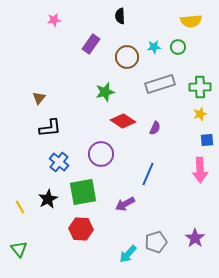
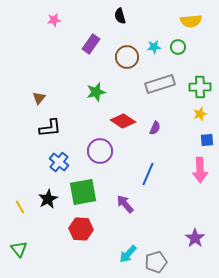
black semicircle: rotated 14 degrees counterclockwise
green star: moved 9 px left
purple circle: moved 1 px left, 3 px up
purple arrow: rotated 78 degrees clockwise
gray pentagon: moved 20 px down
